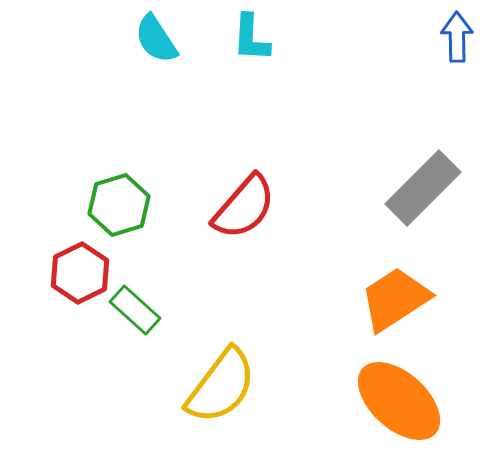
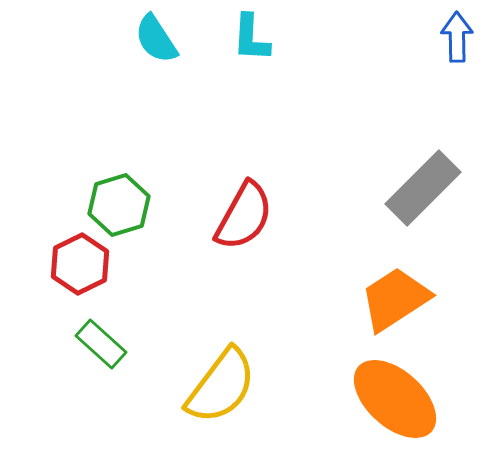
red semicircle: moved 9 px down; rotated 12 degrees counterclockwise
red hexagon: moved 9 px up
green rectangle: moved 34 px left, 34 px down
orange ellipse: moved 4 px left, 2 px up
